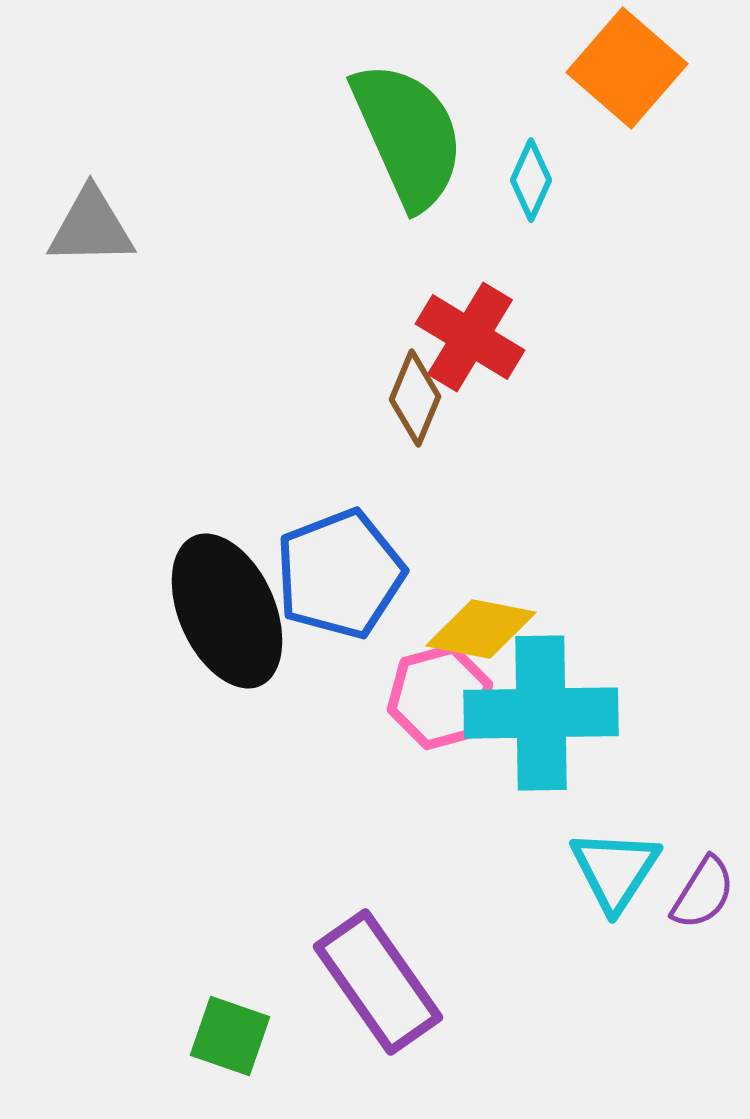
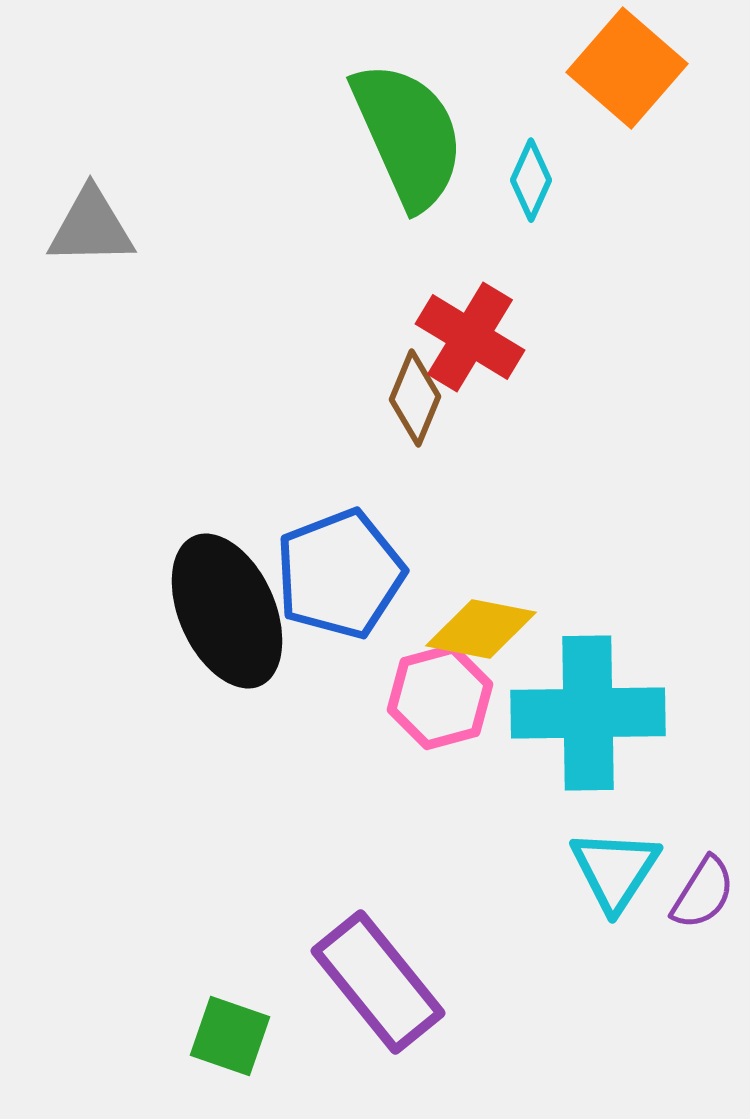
cyan cross: moved 47 px right
purple rectangle: rotated 4 degrees counterclockwise
